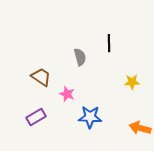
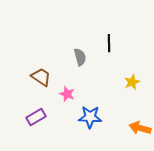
yellow star: rotated 21 degrees counterclockwise
